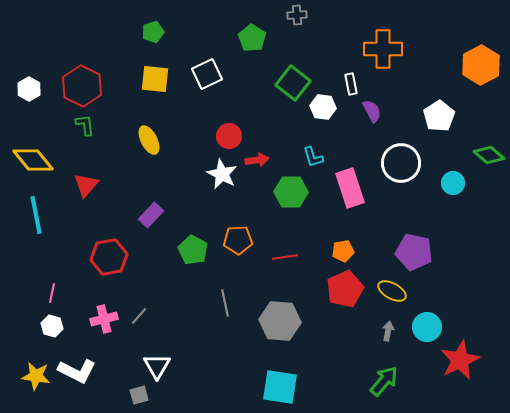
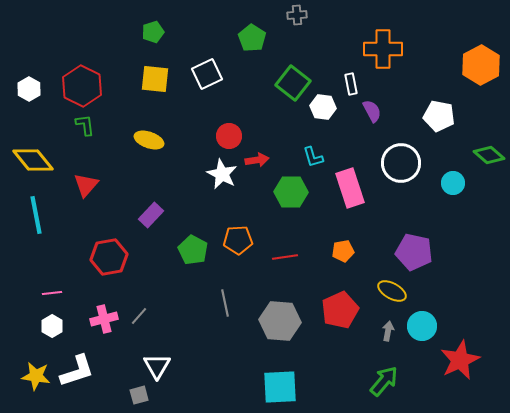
white pentagon at (439, 116): rotated 28 degrees counterclockwise
yellow ellipse at (149, 140): rotated 44 degrees counterclockwise
red pentagon at (345, 289): moved 5 px left, 21 px down
pink line at (52, 293): rotated 72 degrees clockwise
white hexagon at (52, 326): rotated 15 degrees clockwise
cyan circle at (427, 327): moved 5 px left, 1 px up
white L-shape at (77, 371): rotated 45 degrees counterclockwise
cyan square at (280, 387): rotated 12 degrees counterclockwise
